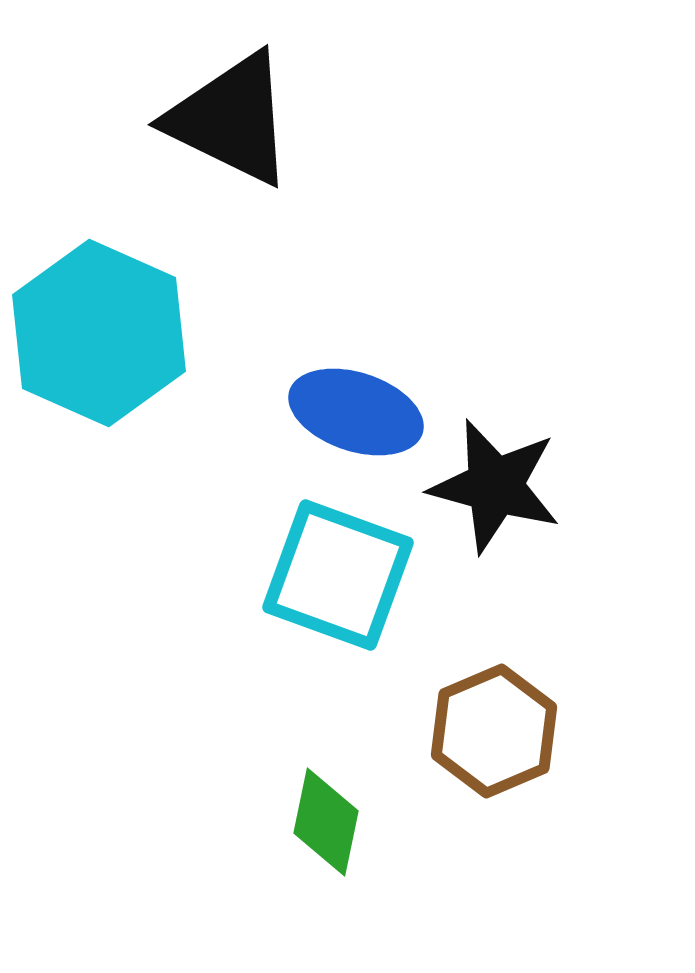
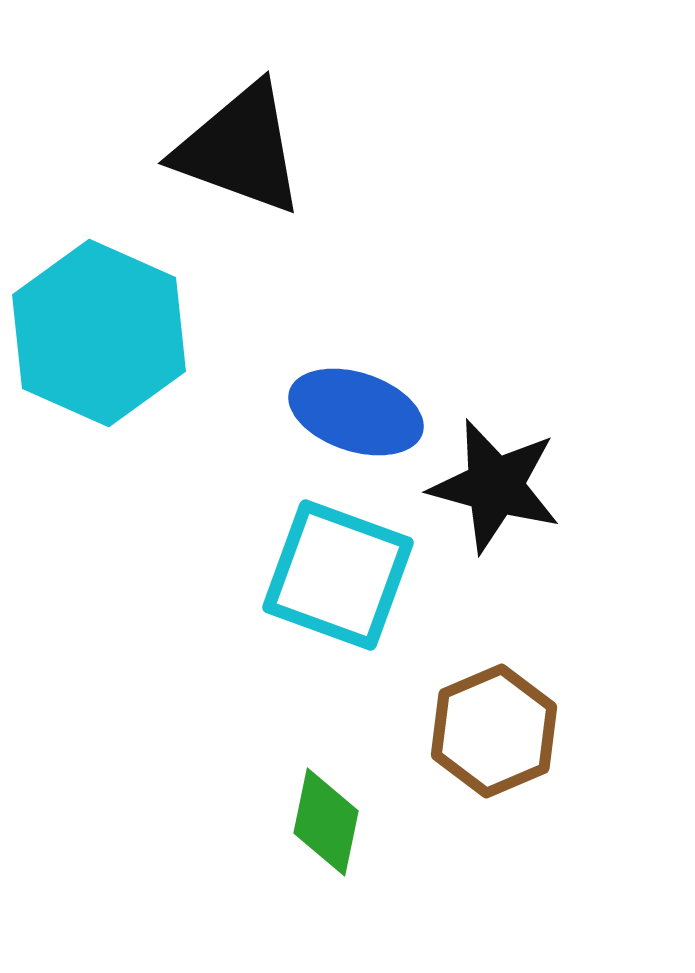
black triangle: moved 9 px right, 30 px down; rotated 6 degrees counterclockwise
